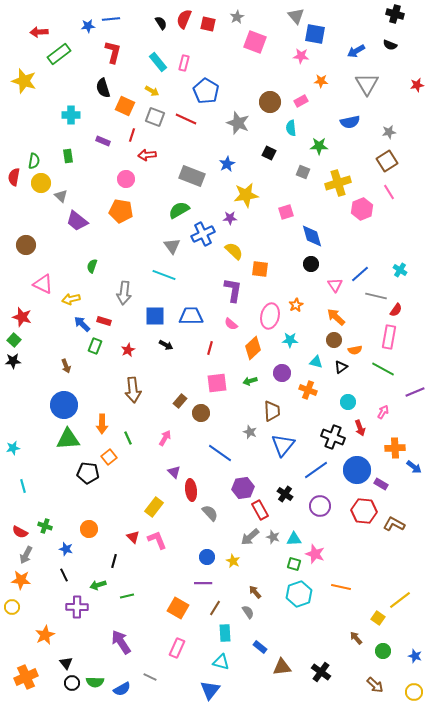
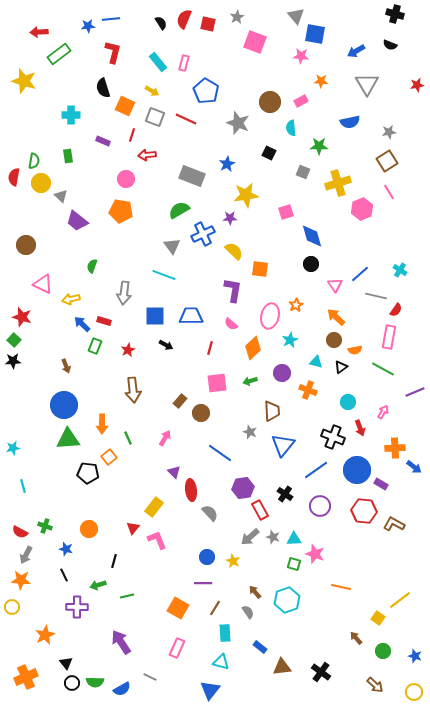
cyan star at (290, 340): rotated 28 degrees counterclockwise
red triangle at (133, 537): moved 9 px up; rotated 24 degrees clockwise
cyan hexagon at (299, 594): moved 12 px left, 6 px down
